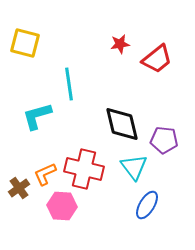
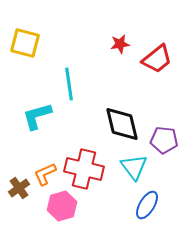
pink hexagon: rotated 20 degrees counterclockwise
